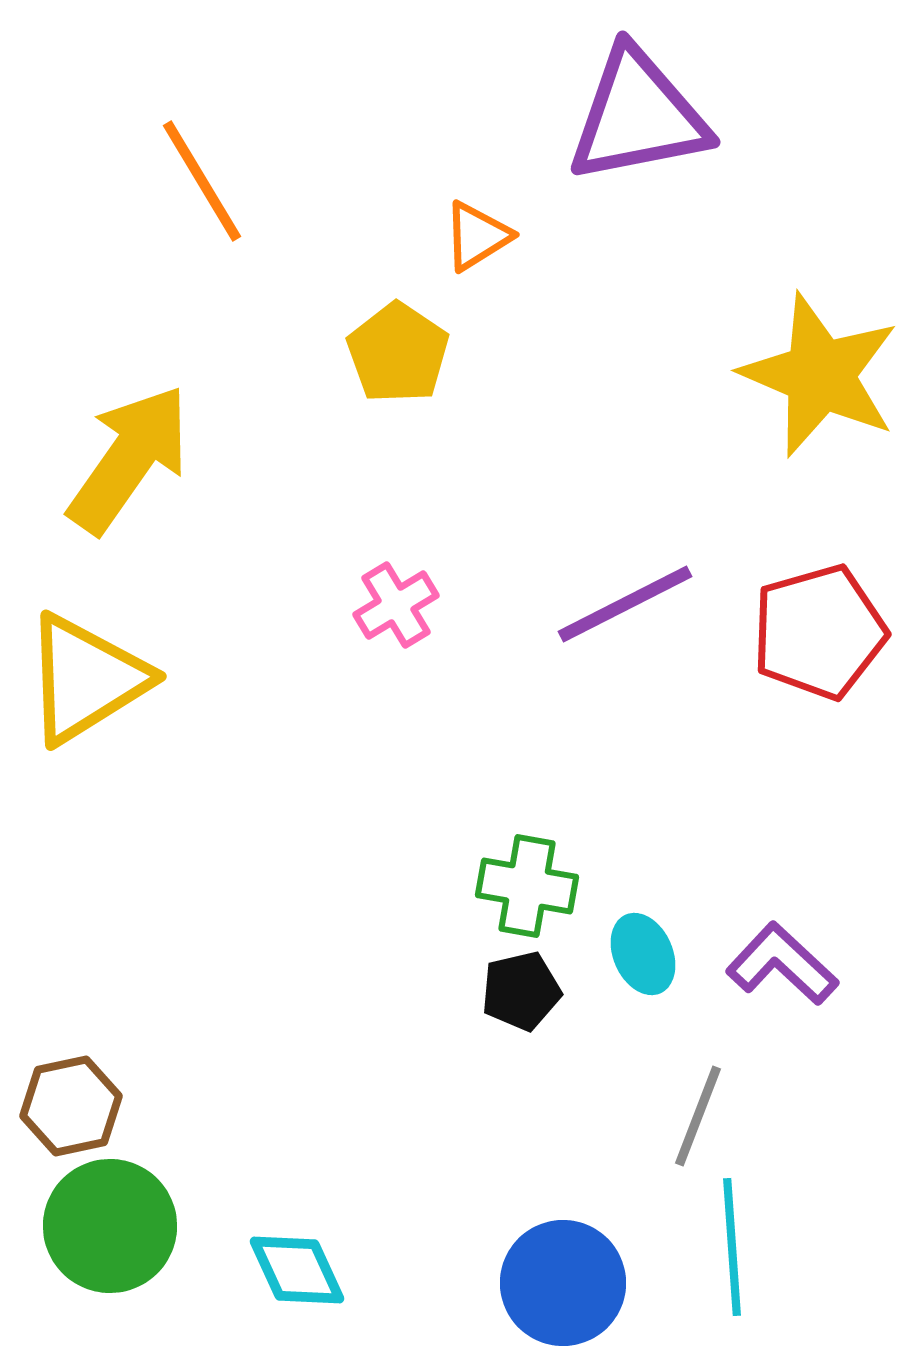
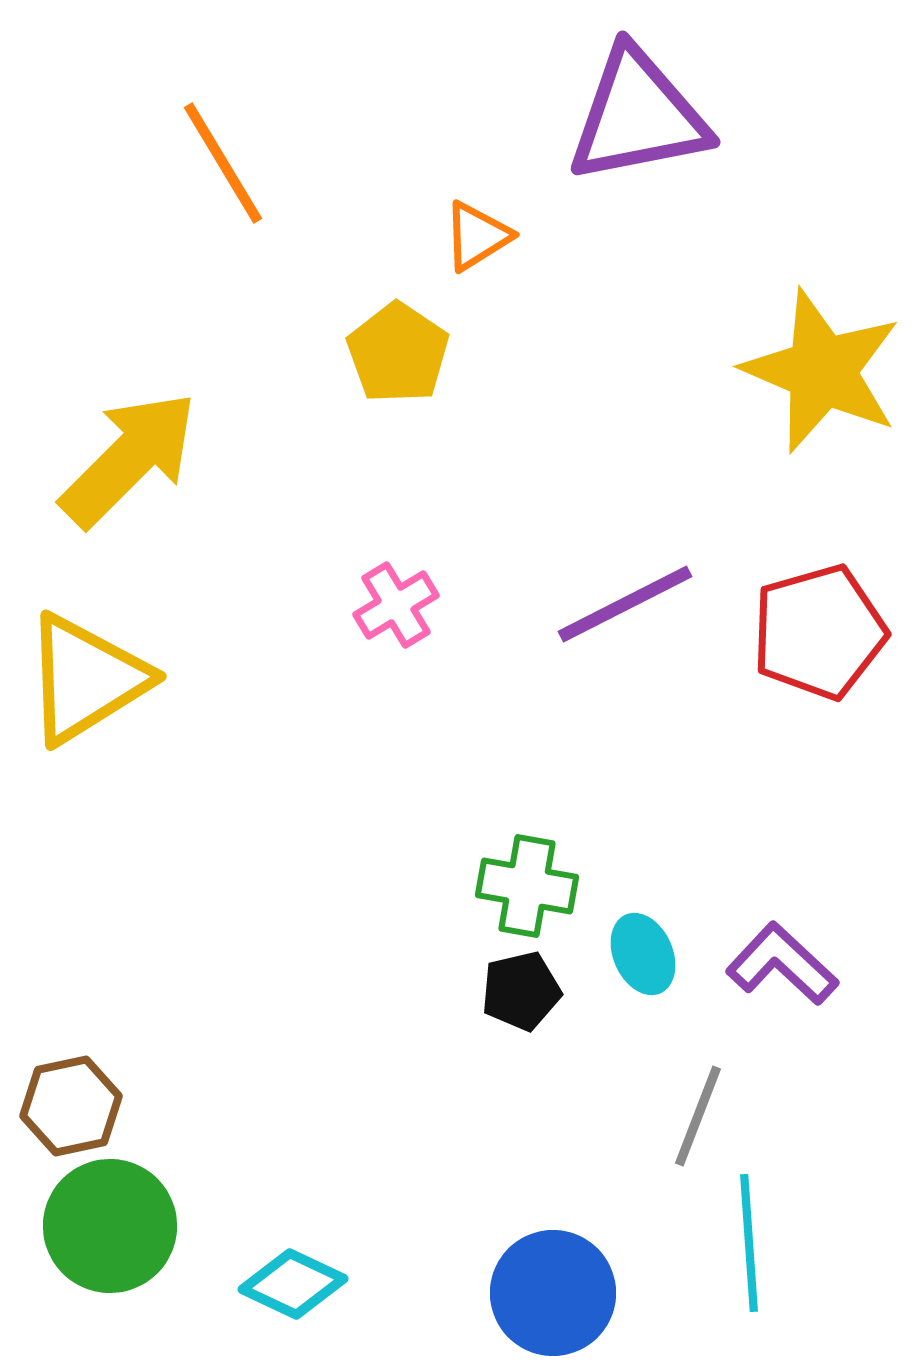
orange line: moved 21 px right, 18 px up
yellow star: moved 2 px right, 4 px up
yellow arrow: rotated 10 degrees clockwise
cyan line: moved 17 px right, 4 px up
cyan diamond: moved 4 px left, 14 px down; rotated 40 degrees counterclockwise
blue circle: moved 10 px left, 10 px down
